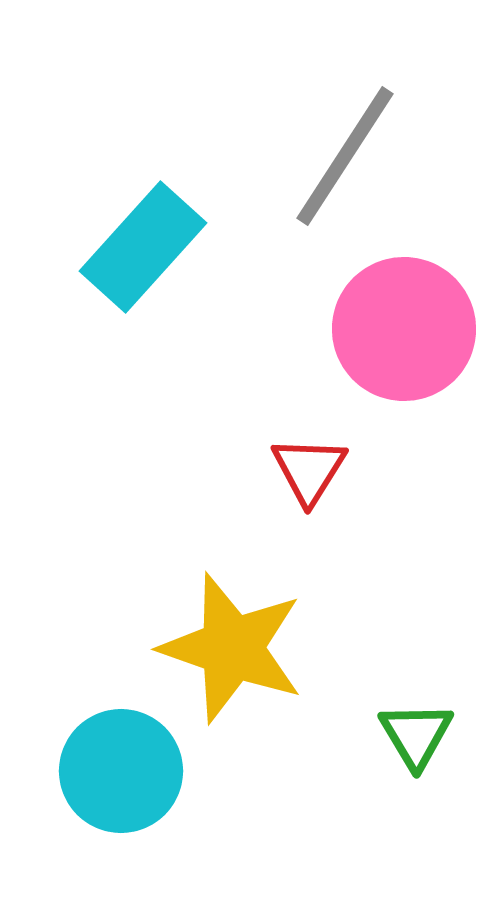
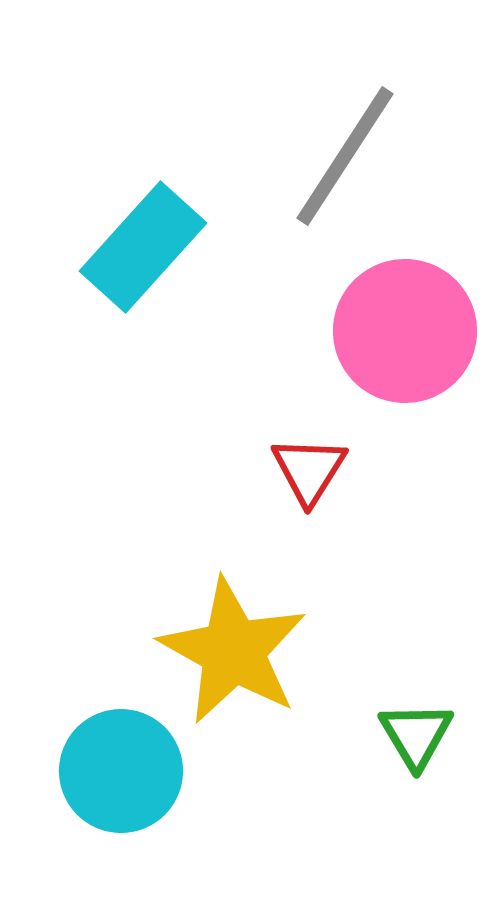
pink circle: moved 1 px right, 2 px down
yellow star: moved 1 px right, 3 px down; rotated 10 degrees clockwise
